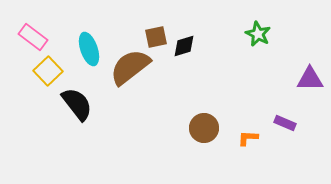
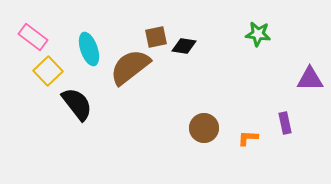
green star: rotated 20 degrees counterclockwise
black diamond: rotated 25 degrees clockwise
purple rectangle: rotated 55 degrees clockwise
